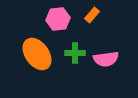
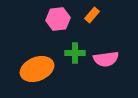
orange ellipse: moved 15 px down; rotated 76 degrees counterclockwise
